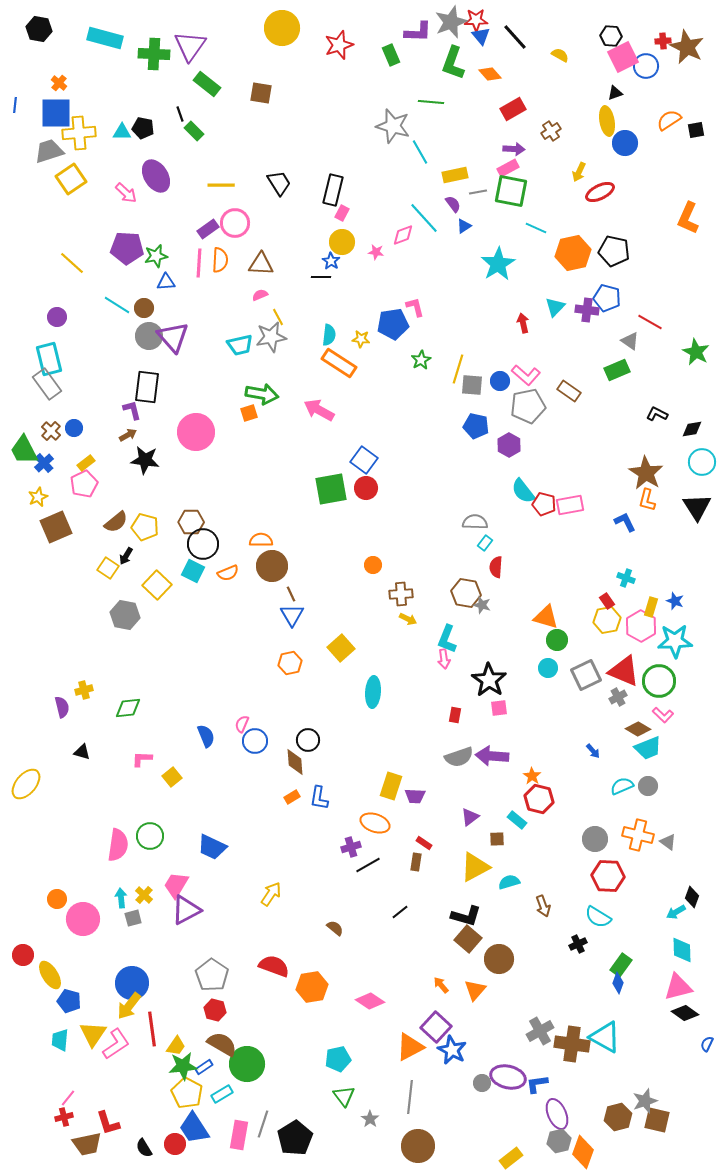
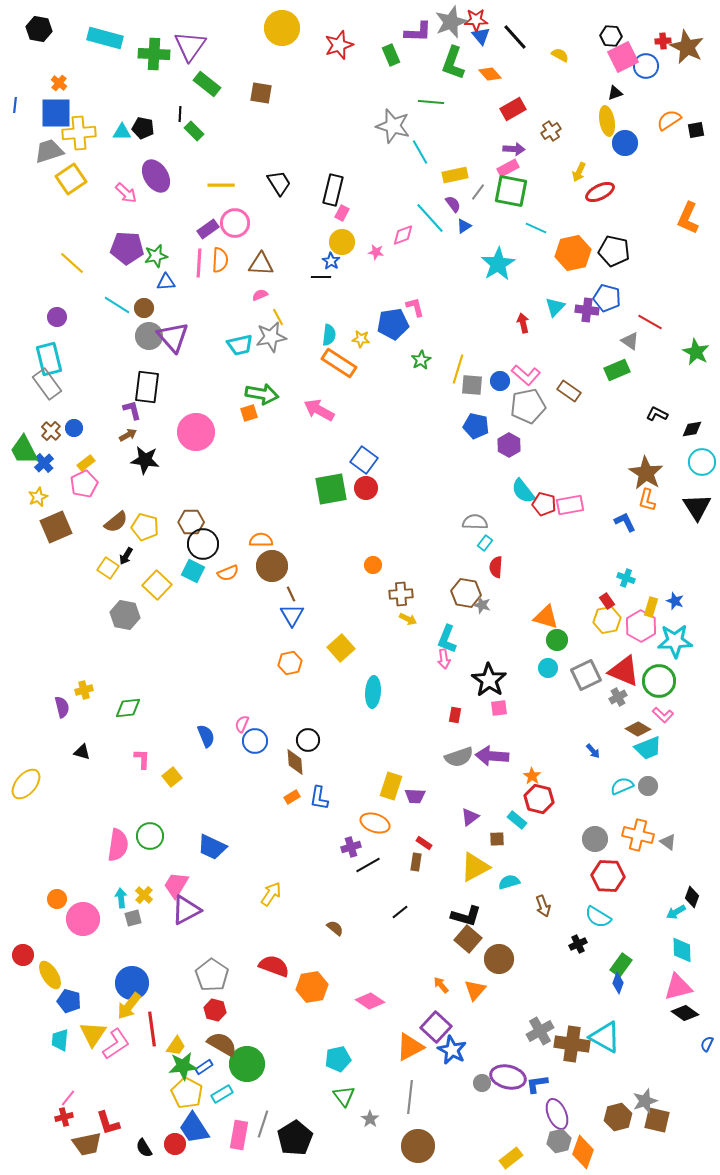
black line at (180, 114): rotated 21 degrees clockwise
gray line at (478, 192): rotated 42 degrees counterclockwise
cyan line at (424, 218): moved 6 px right
pink L-shape at (142, 759): rotated 90 degrees clockwise
